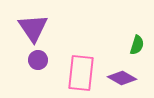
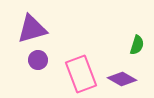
purple triangle: moved 1 px left, 1 px down; rotated 48 degrees clockwise
pink rectangle: moved 1 px down; rotated 27 degrees counterclockwise
purple diamond: moved 1 px down
